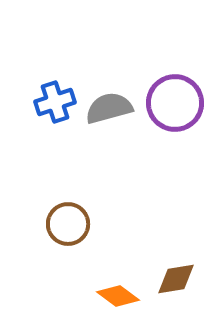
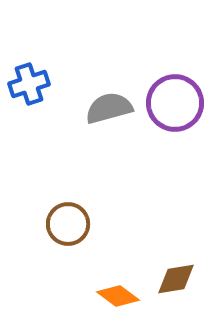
blue cross: moved 26 px left, 18 px up
